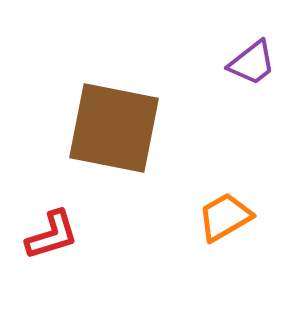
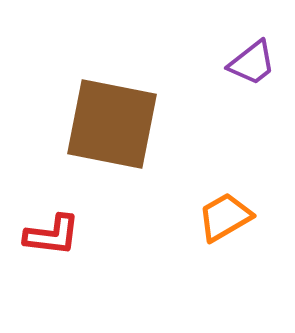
brown square: moved 2 px left, 4 px up
red L-shape: rotated 24 degrees clockwise
